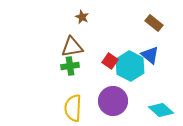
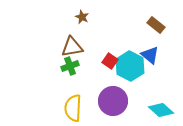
brown rectangle: moved 2 px right, 2 px down
green cross: rotated 12 degrees counterclockwise
